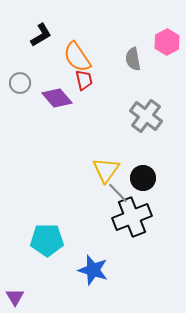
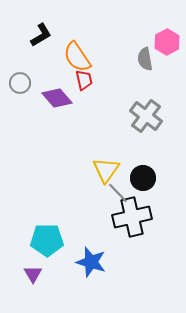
gray semicircle: moved 12 px right
black cross: rotated 9 degrees clockwise
blue star: moved 2 px left, 8 px up
purple triangle: moved 18 px right, 23 px up
